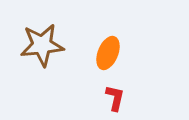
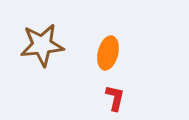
orange ellipse: rotated 8 degrees counterclockwise
